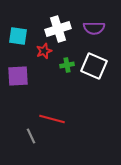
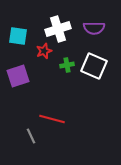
purple square: rotated 15 degrees counterclockwise
